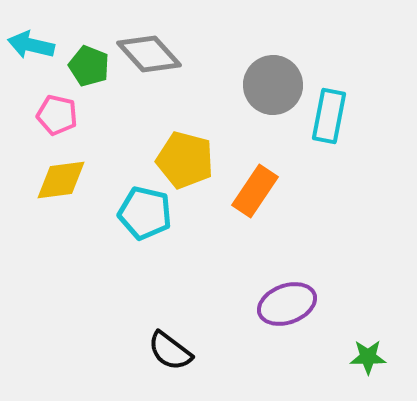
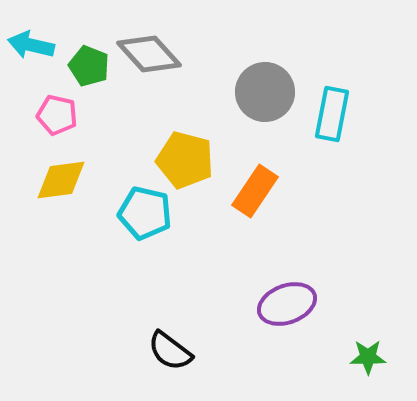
gray circle: moved 8 px left, 7 px down
cyan rectangle: moved 3 px right, 2 px up
